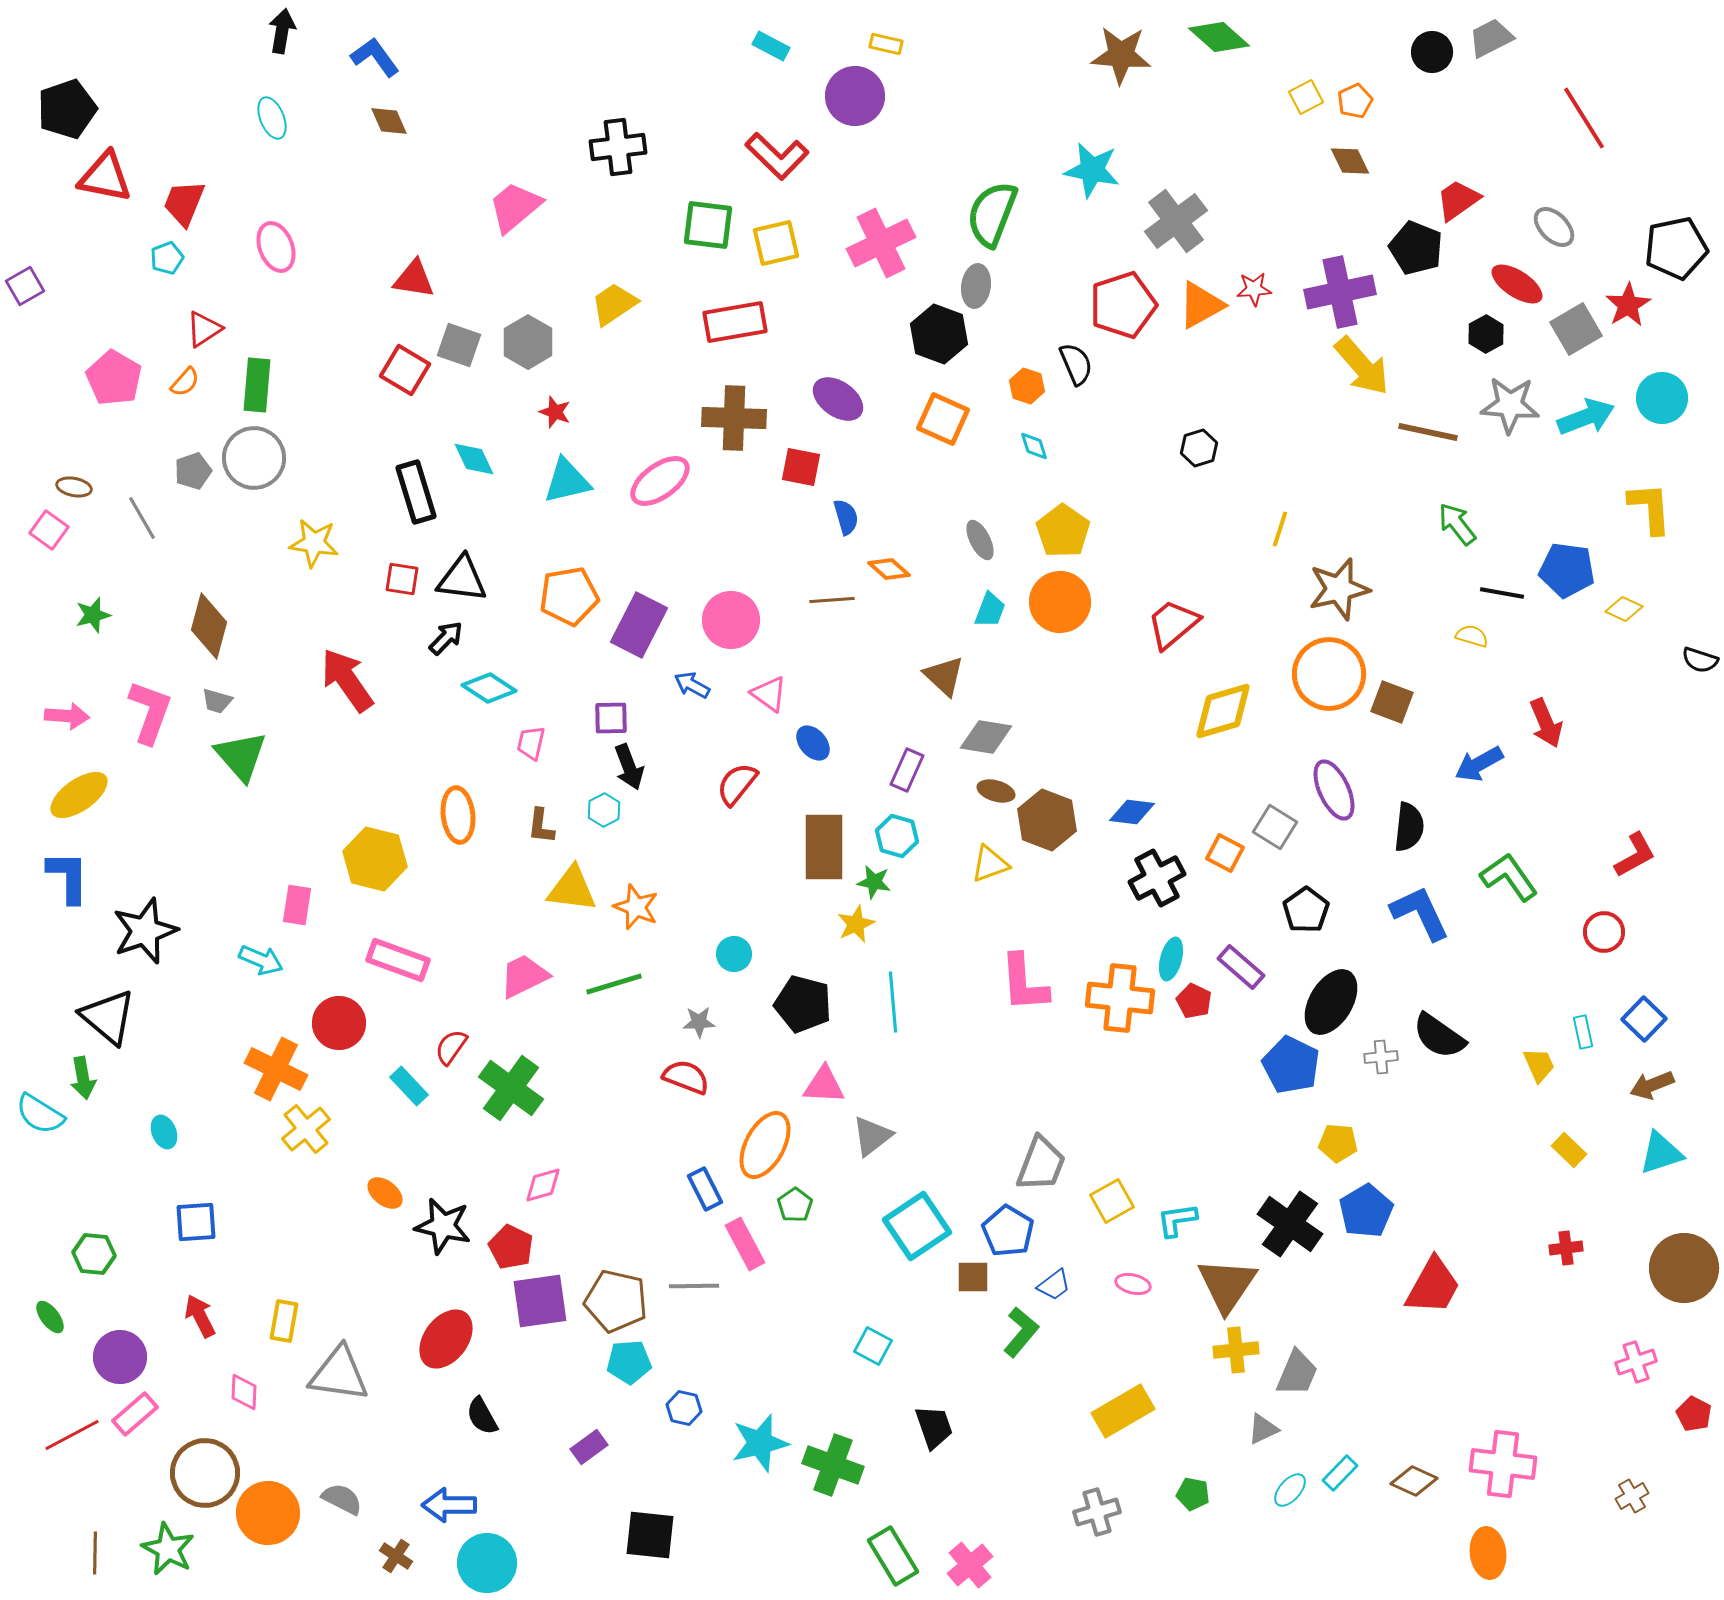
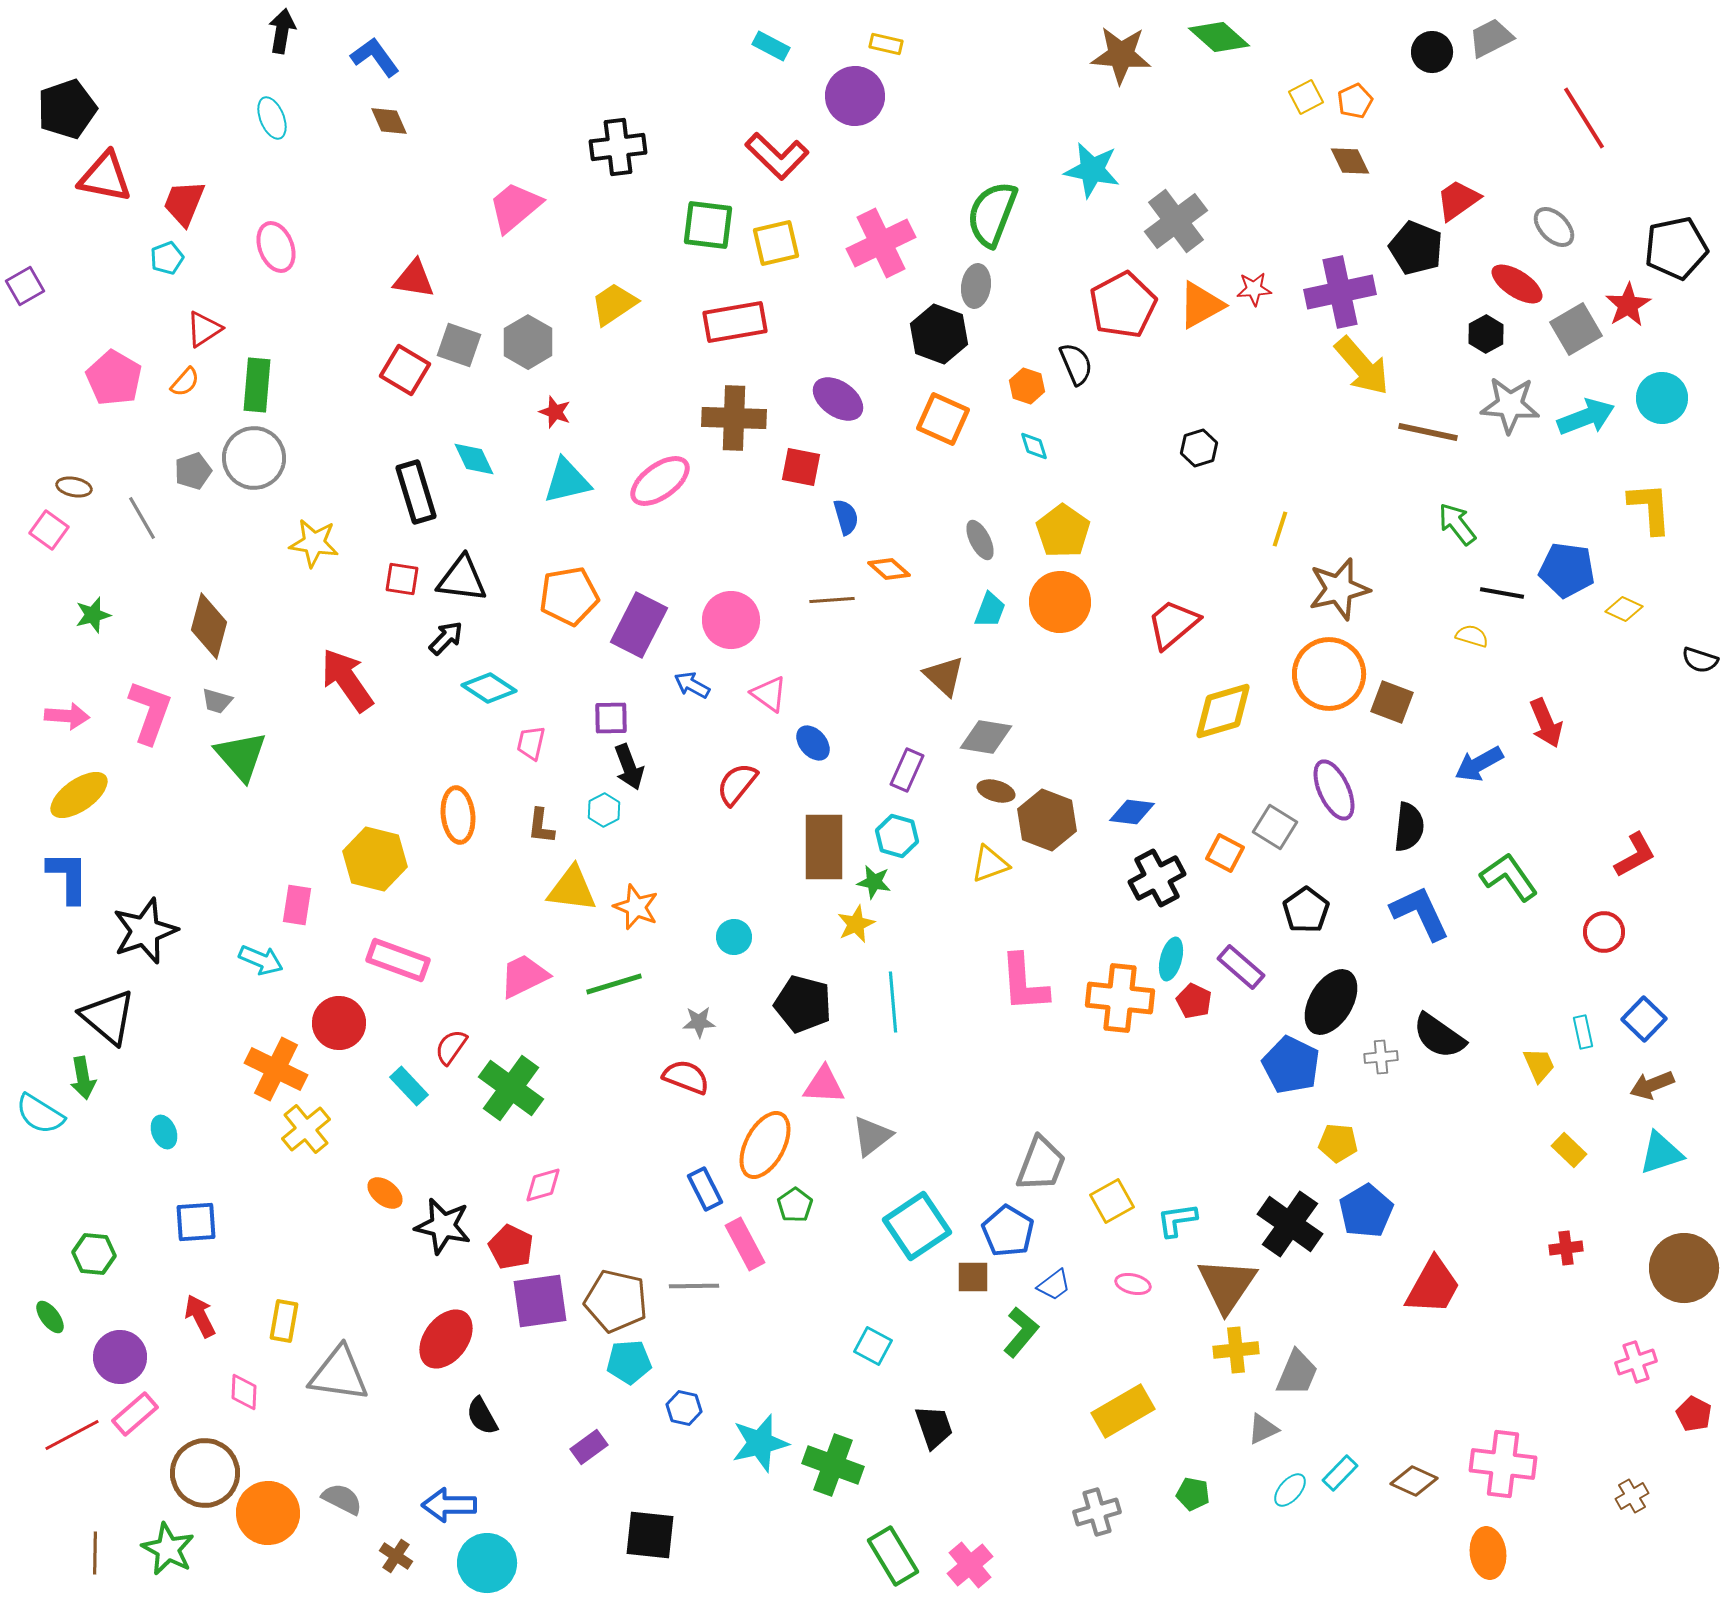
red pentagon at (1123, 305): rotated 10 degrees counterclockwise
cyan circle at (734, 954): moved 17 px up
